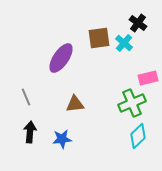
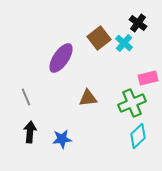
brown square: rotated 30 degrees counterclockwise
brown triangle: moved 13 px right, 6 px up
